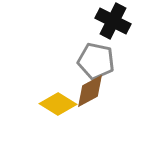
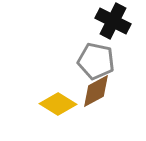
brown diamond: moved 6 px right
